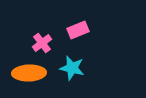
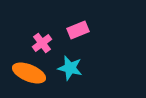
cyan star: moved 2 px left
orange ellipse: rotated 24 degrees clockwise
